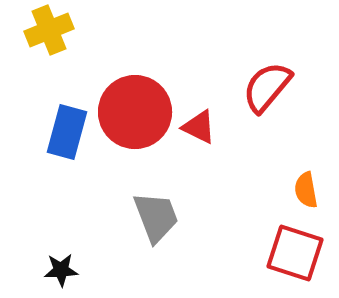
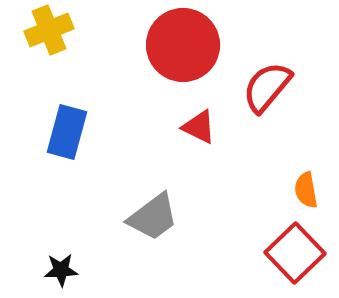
red circle: moved 48 px right, 67 px up
gray trapezoid: moved 3 px left; rotated 74 degrees clockwise
red square: rotated 28 degrees clockwise
